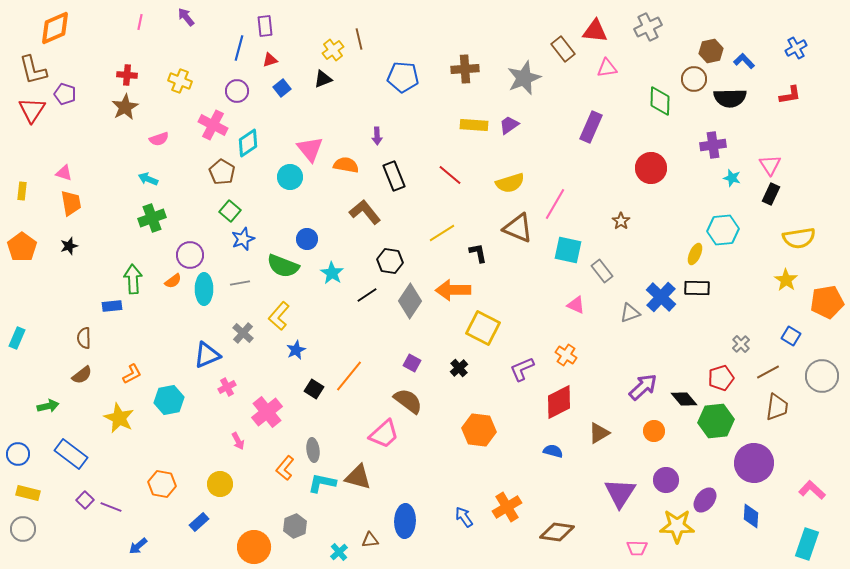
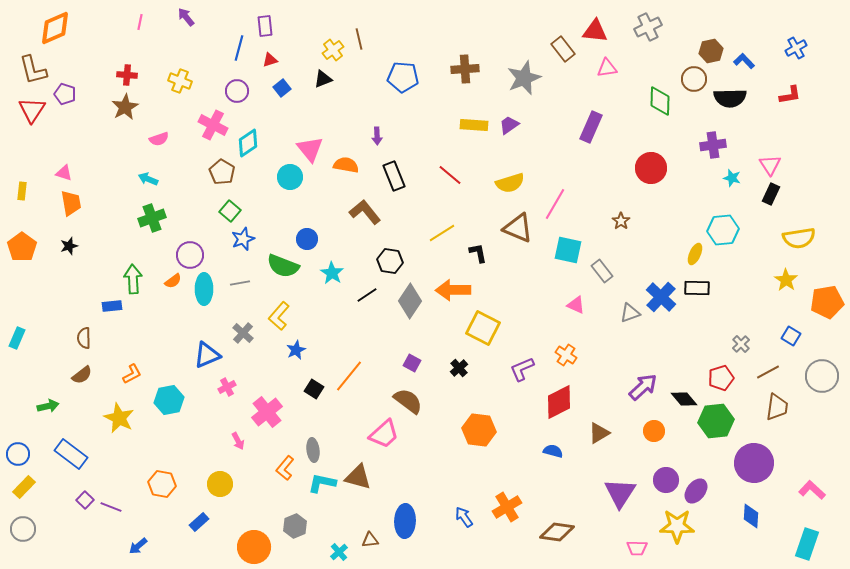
yellow rectangle at (28, 493): moved 4 px left, 6 px up; rotated 60 degrees counterclockwise
purple ellipse at (705, 500): moved 9 px left, 9 px up
